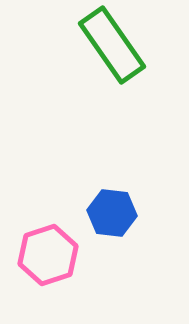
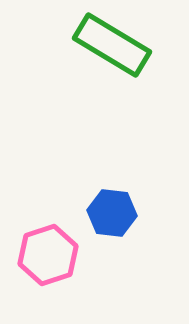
green rectangle: rotated 24 degrees counterclockwise
